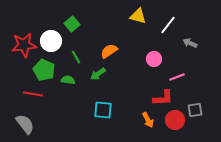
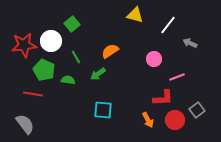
yellow triangle: moved 3 px left, 1 px up
orange semicircle: moved 1 px right
gray square: moved 2 px right; rotated 28 degrees counterclockwise
